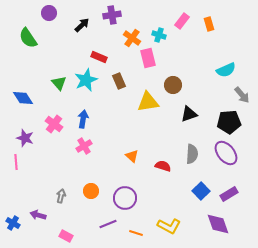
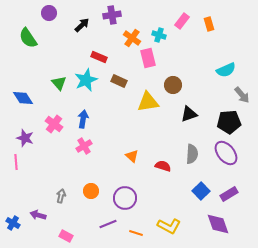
brown rectangle at (119, 81): rotated 42 degrees counterclockwise
